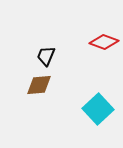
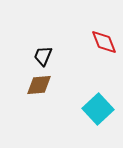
red diamond: rotated 48 degrees clockwise
black trapezoid: moved 3 px left
